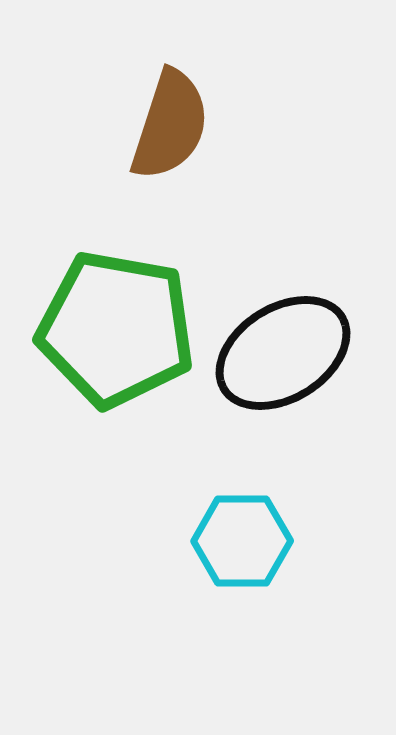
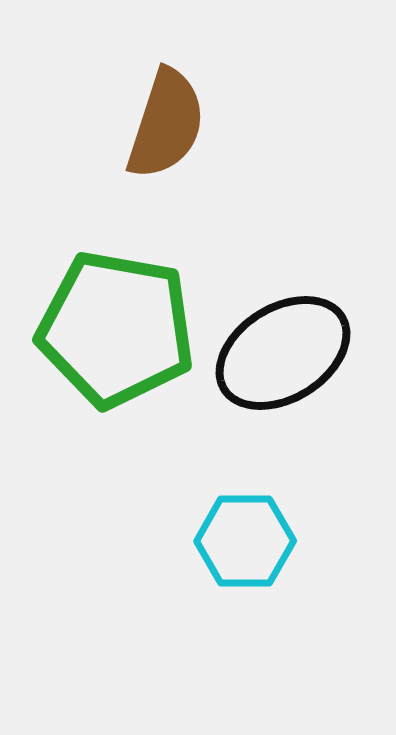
brown semicircle: moved 4 px left, 1 px up
cyan hexagon: moved 3 px right
